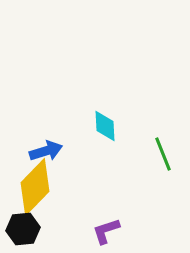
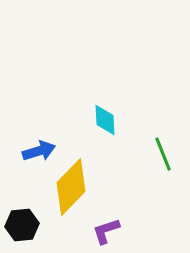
cyan diamond: moved 6 px up
blue arrow: moved 7 px left
yellow diamond: moved 36 px right
black hexagon: moved 1 px left, 4 px up
